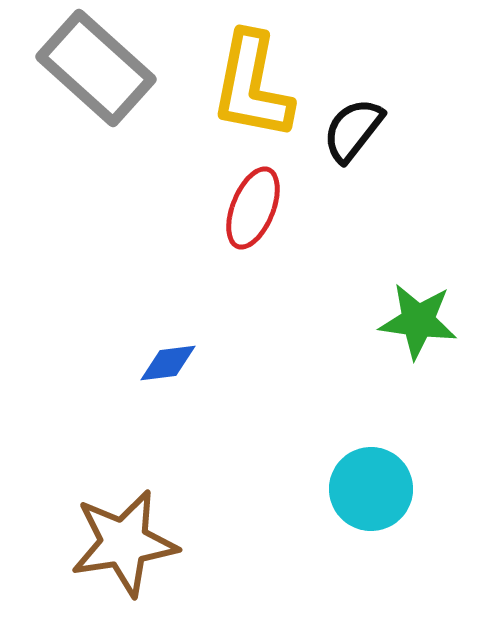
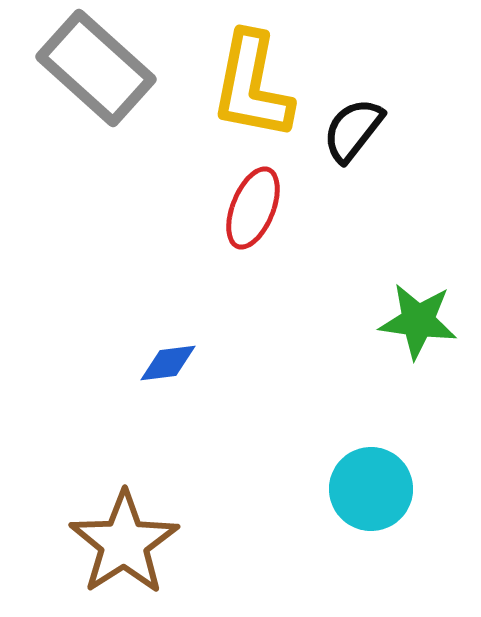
brown star: rotated 24 degrees counterclockwise
